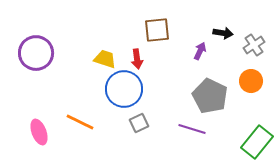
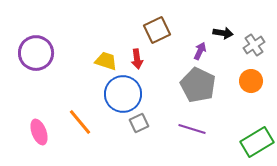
brown square: rotated 20 degrees counterclockwise
yellow trapezoid: moved 1 px right, 2 px down
blue circle: moved 1 px left, 5 px down
gray pentagon: moved 12 px left, 11 px up
orange line: rotated 24 degrees clockwise
green rectangle: rotated 20 degrees clockwise
